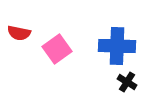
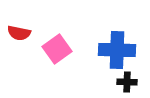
blue cross: moved 4 px down
black cross: rotated 30 degrees counterclockwise
